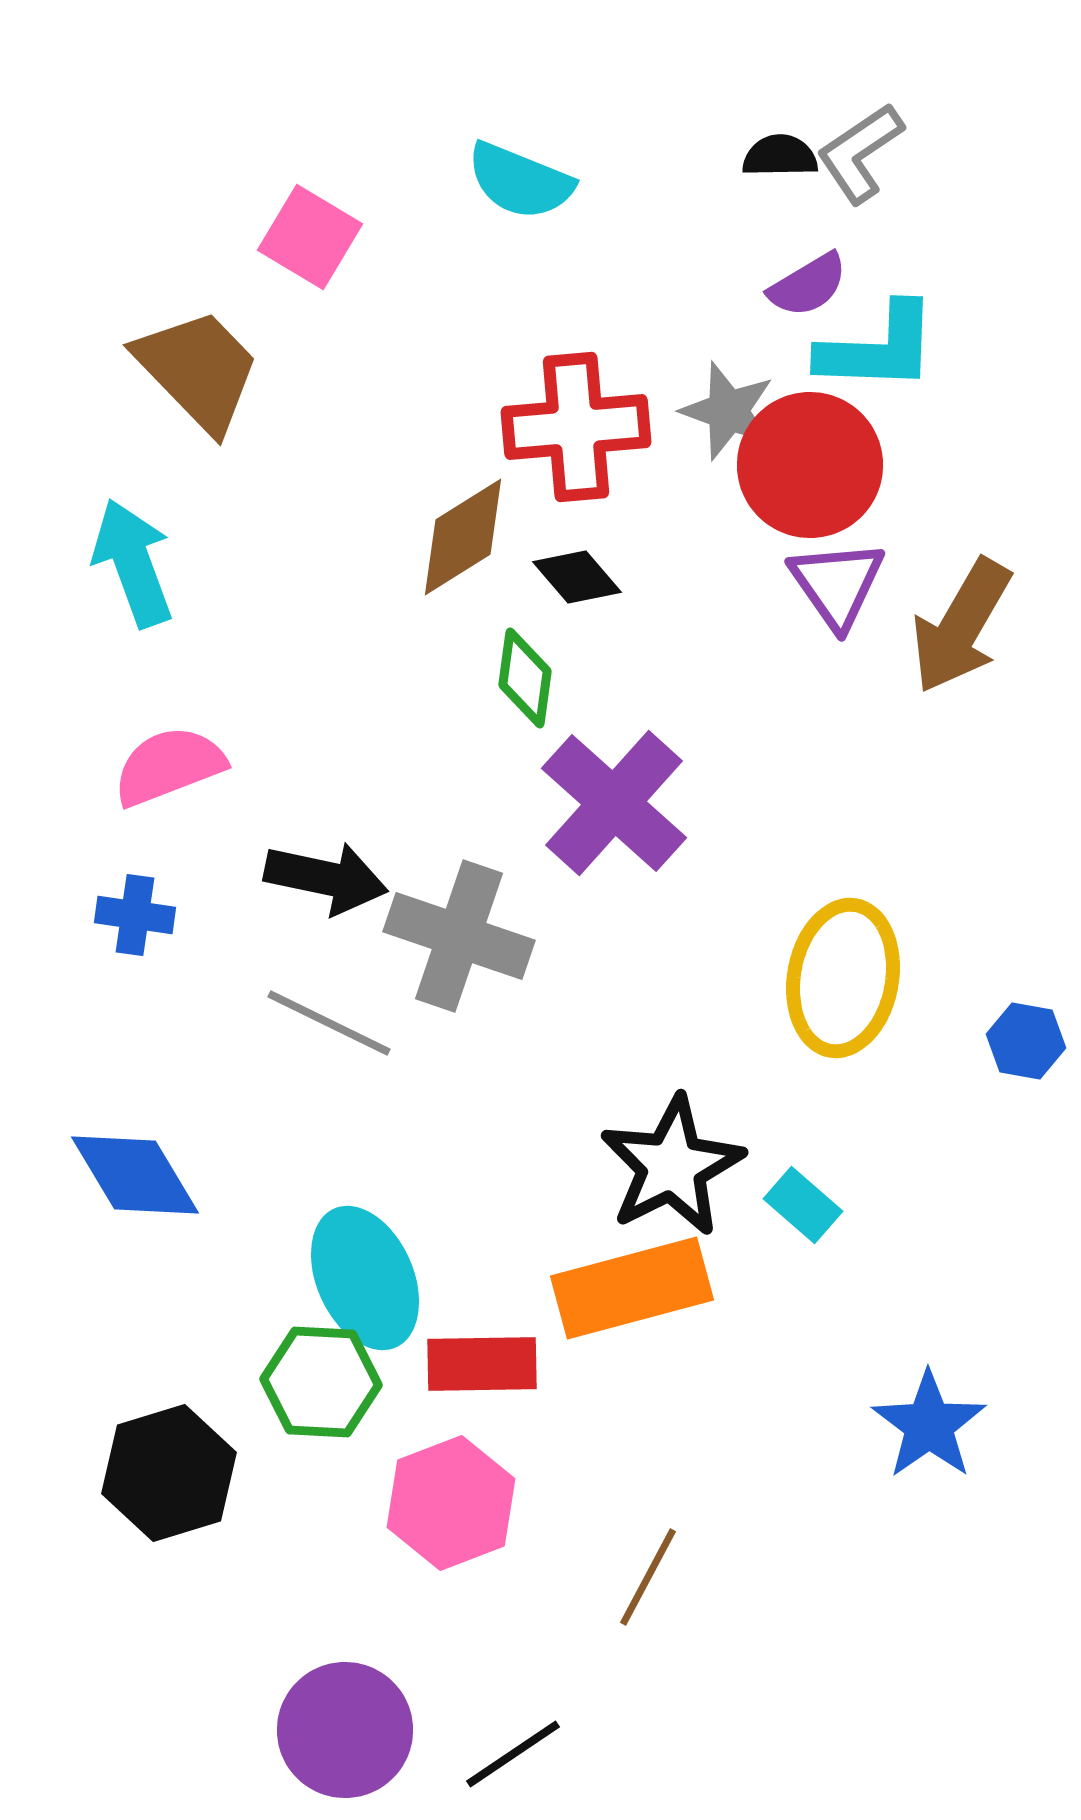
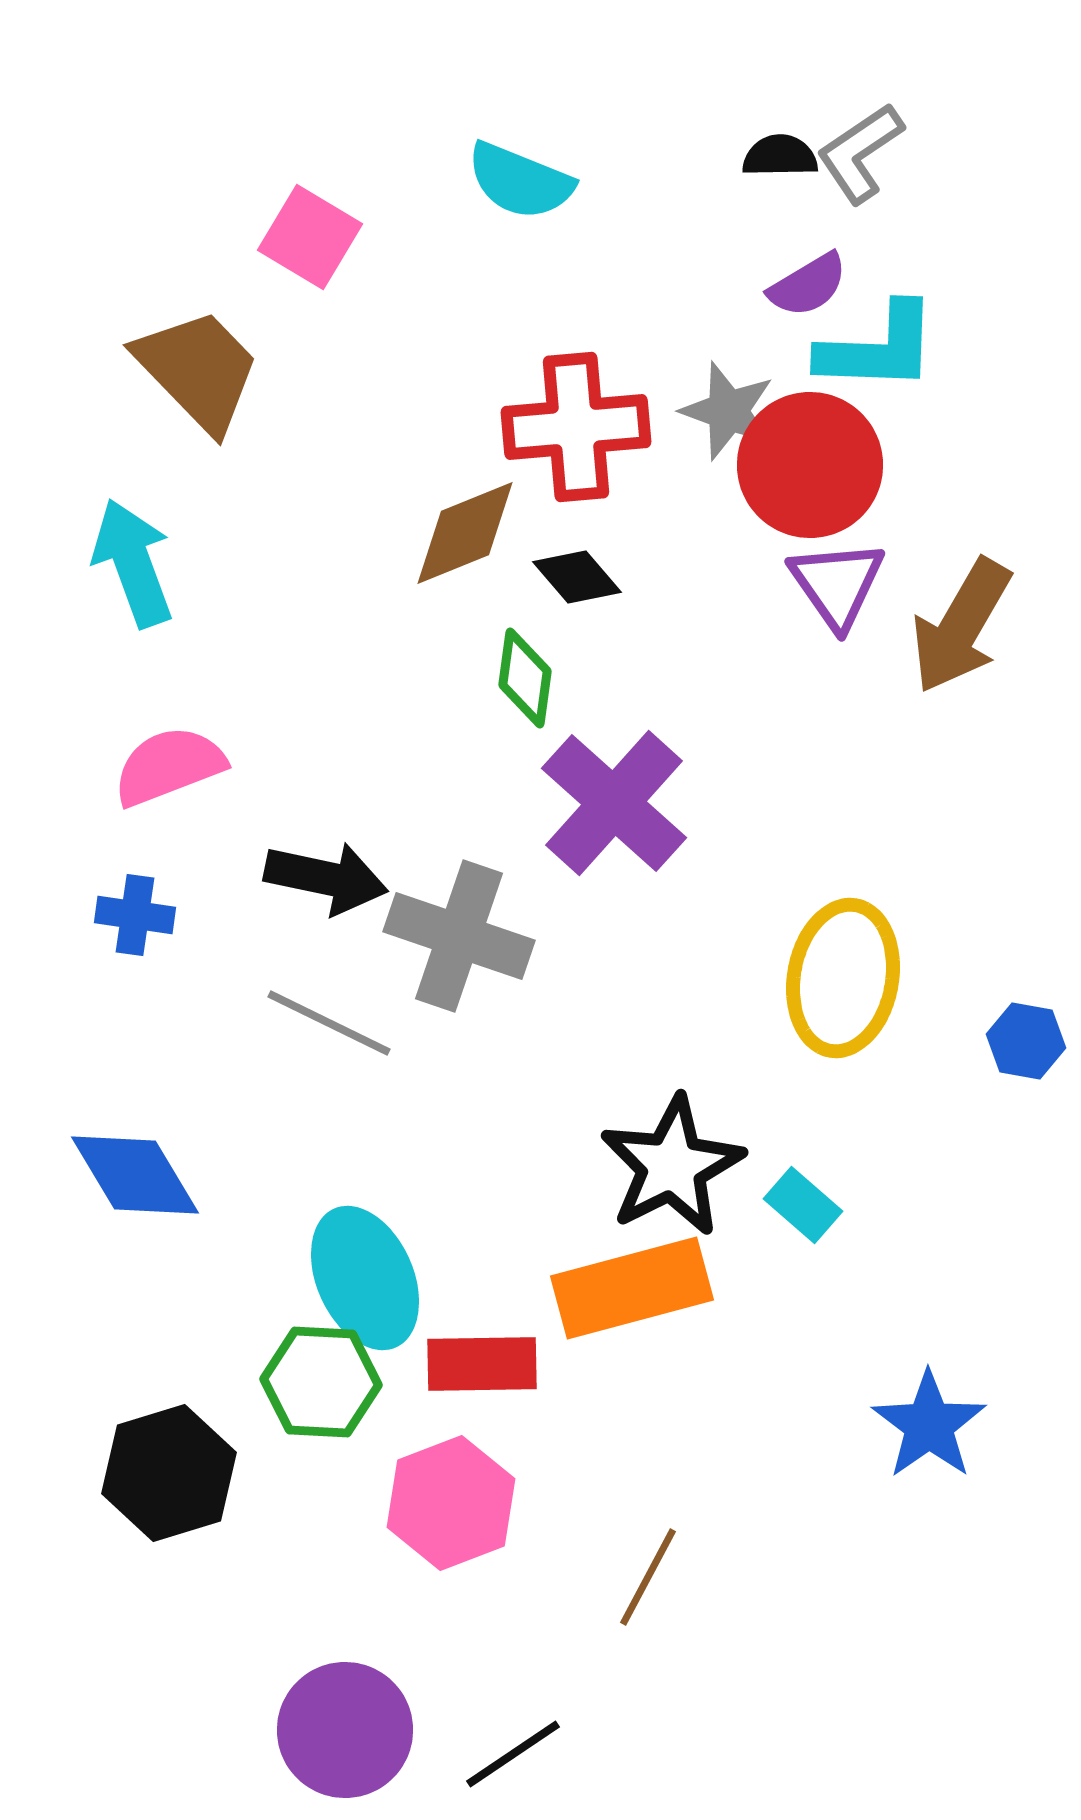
brown diamond: moved 2 px right, 4 px up; rotated 10 degrees clockwise
